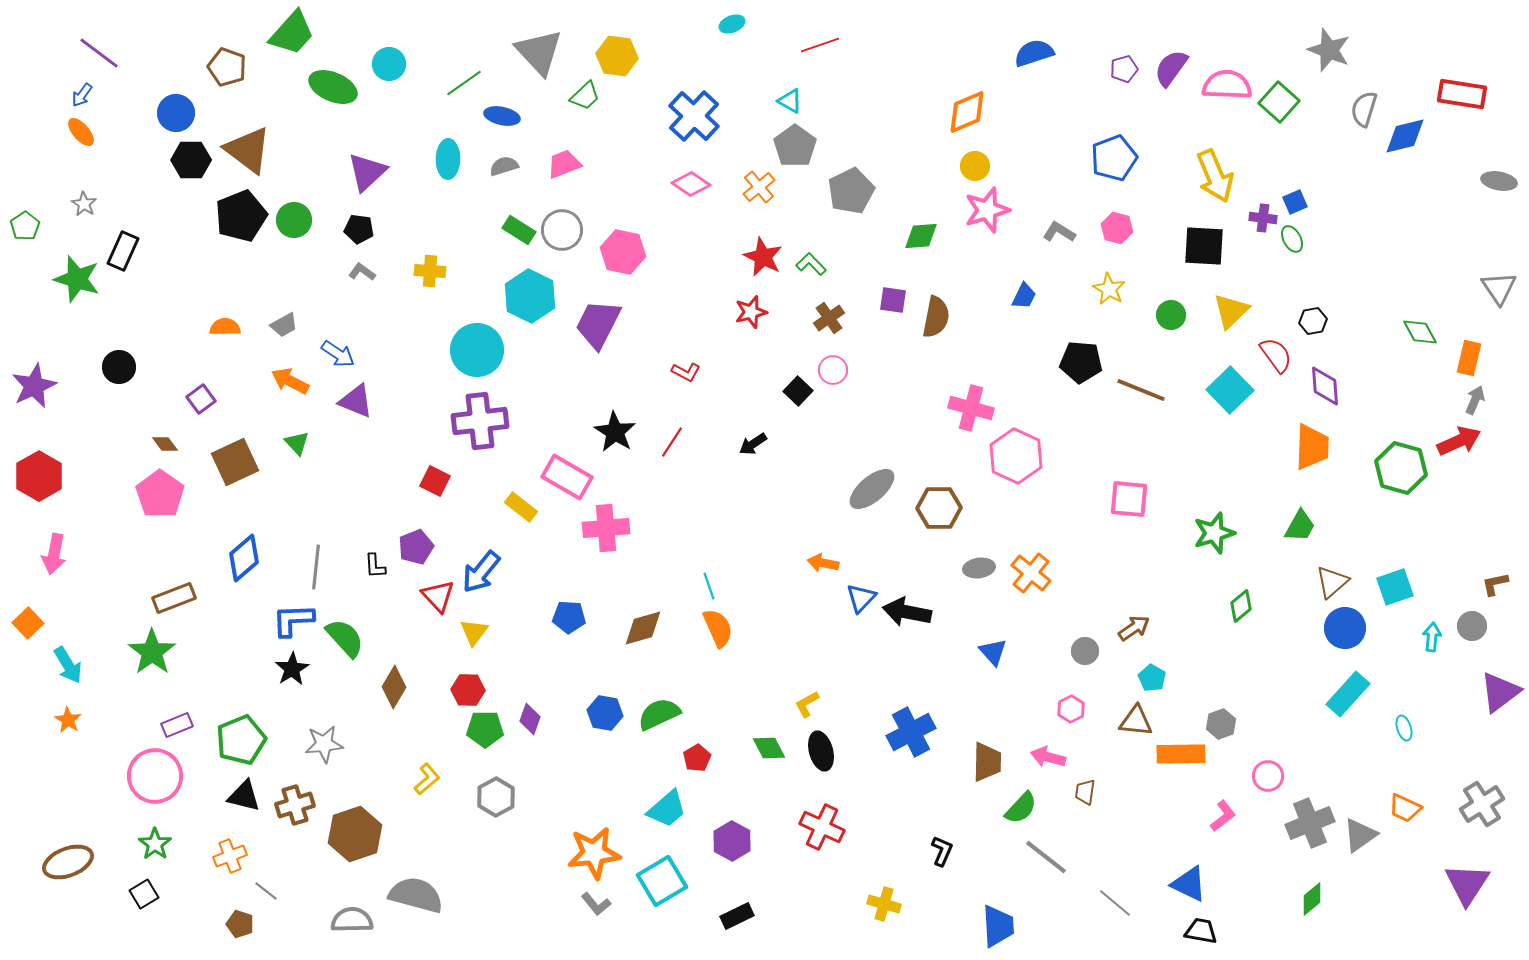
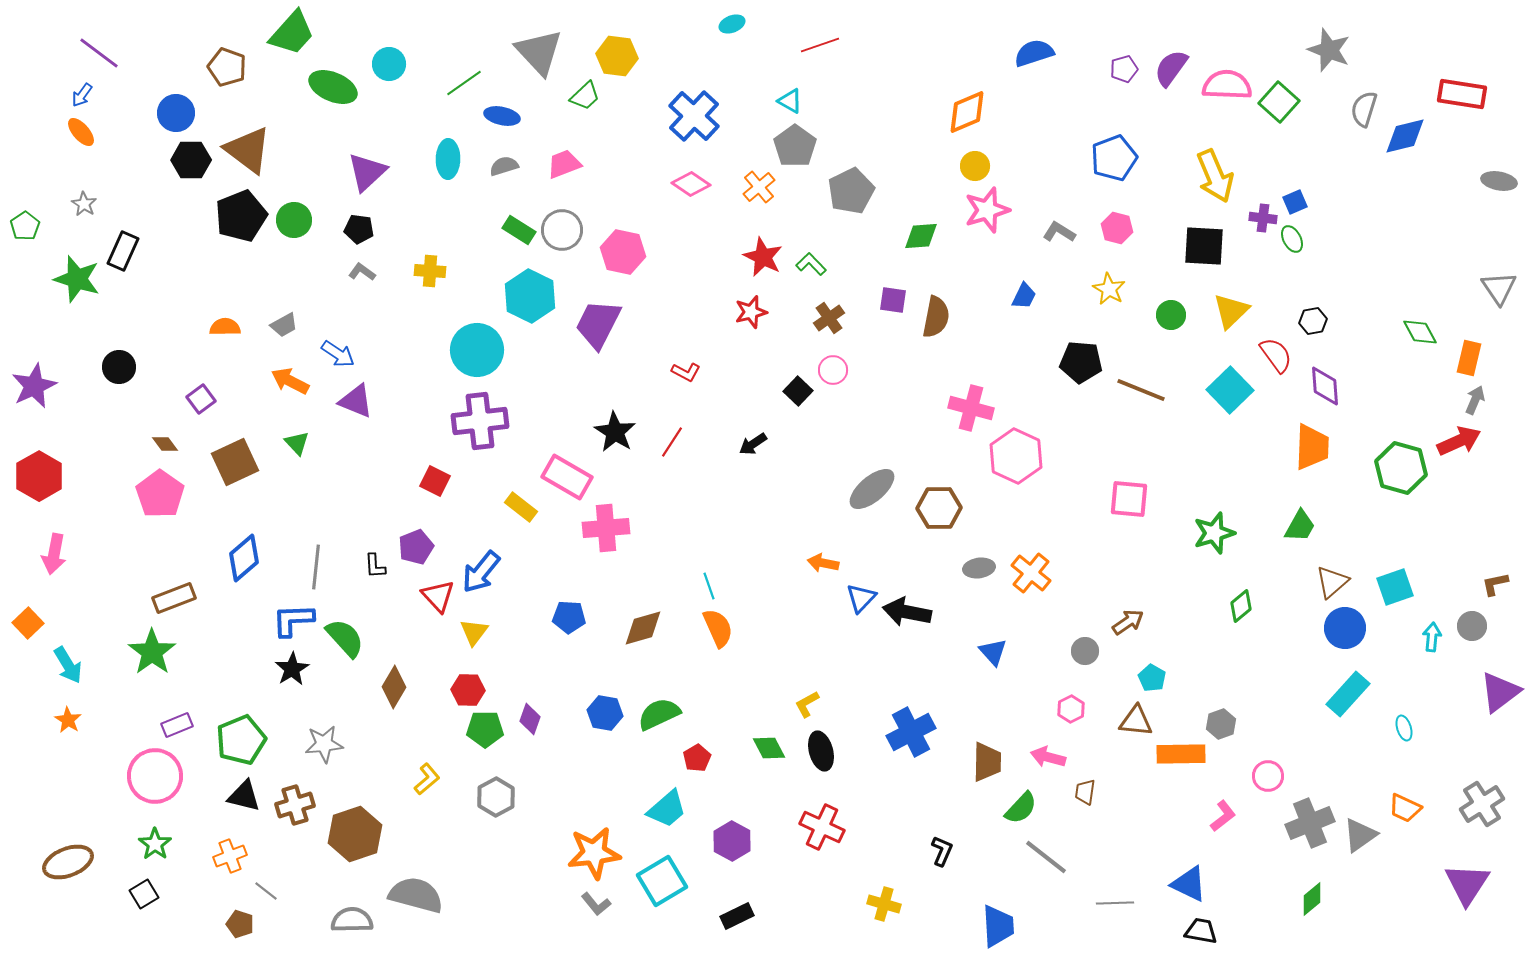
brown arrow at (1134, 628): moved 6 px left, 6 px up
gray line at (1115, 903): rotated 42 degrees counterclockwise
